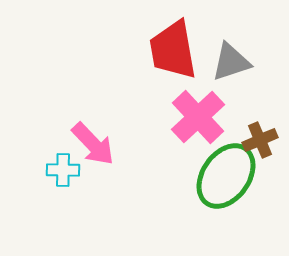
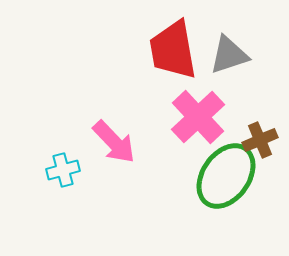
gray triangle: moved 2 px left, 7 px up
pink arrow: moved 21 px right, 2 px up
cyan cross: rotated 16 degrees counterclockwise
